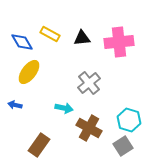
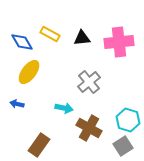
gray cross: moved 1 px up
blue arrow: moved 2 px right, 1 px up
cyan hexagon: moved 1 px left
